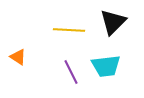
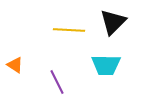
orange triangle: moved 3 px left, 8 px down
cyan trapezoid: moved 1 px up; rotated 8 degrees clockwise
purple line: moved 14 px left, 10 px down
